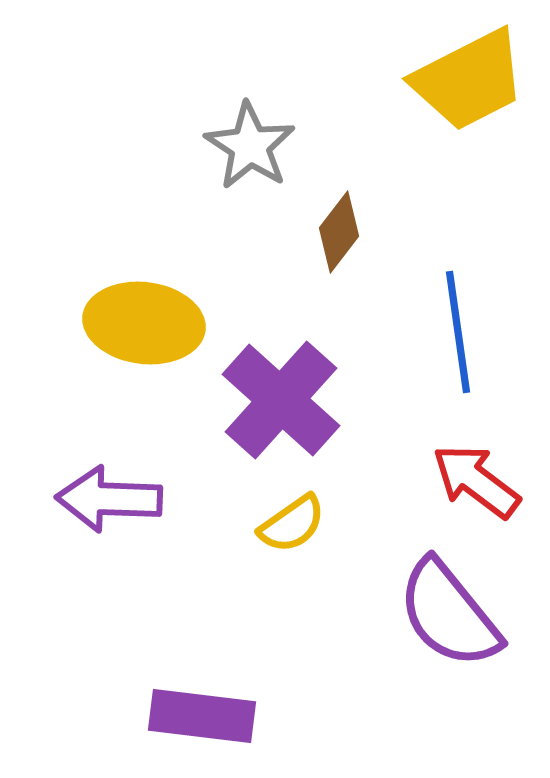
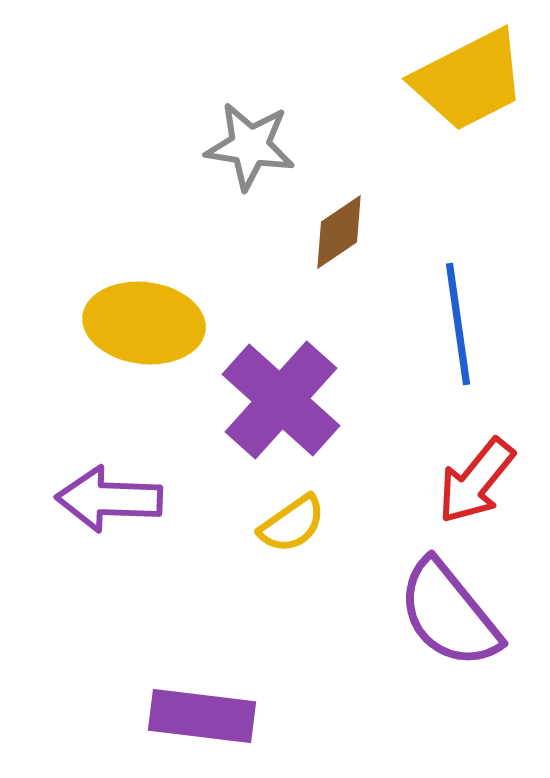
gray star: rotated 24 degrees counterclockwise
brown diamond: rotated 18 degrees clockwise
blue line: moved 8 px up
red arrow: rotated 88 degrees counterclockwise
